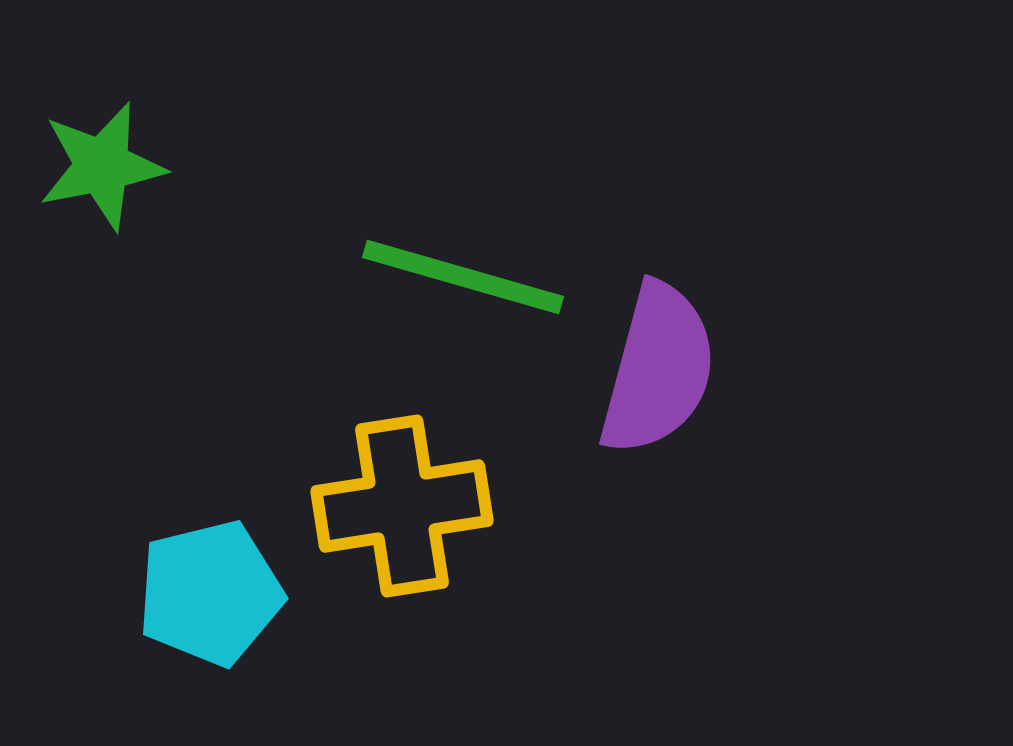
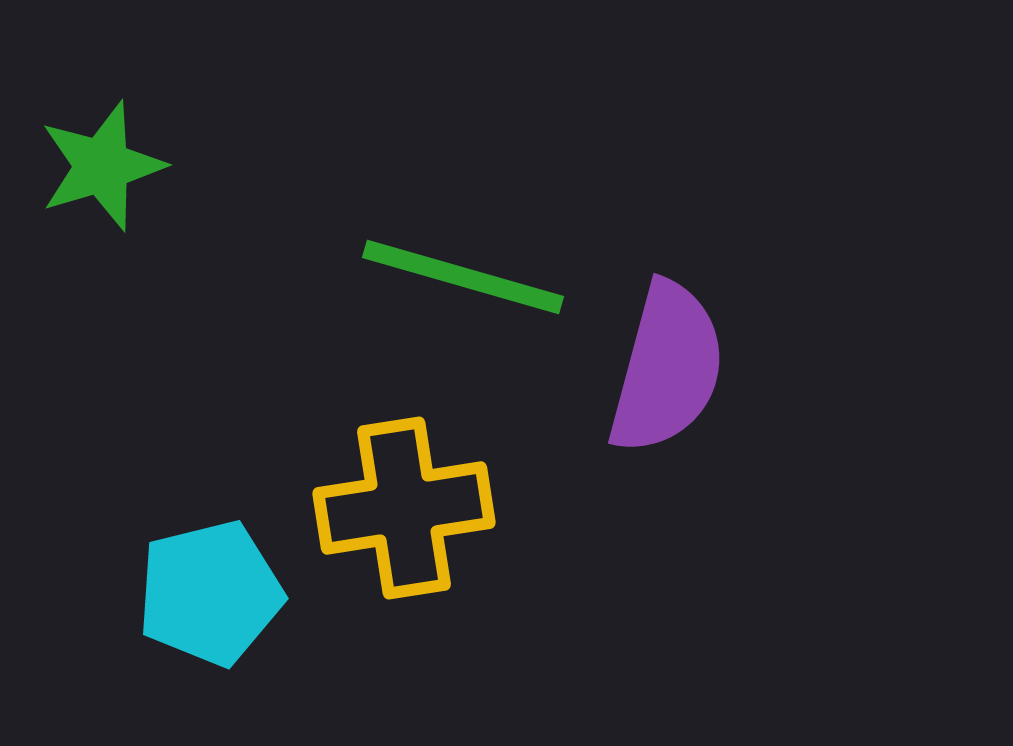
green star: rotated 6 degrees counterclockwise
purple semicircle: moved 9 px right, 1 px up
yellow cross: moved 2 px right, 2 px down
